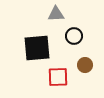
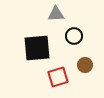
red square: rotated 15 degrees counterclockwise
